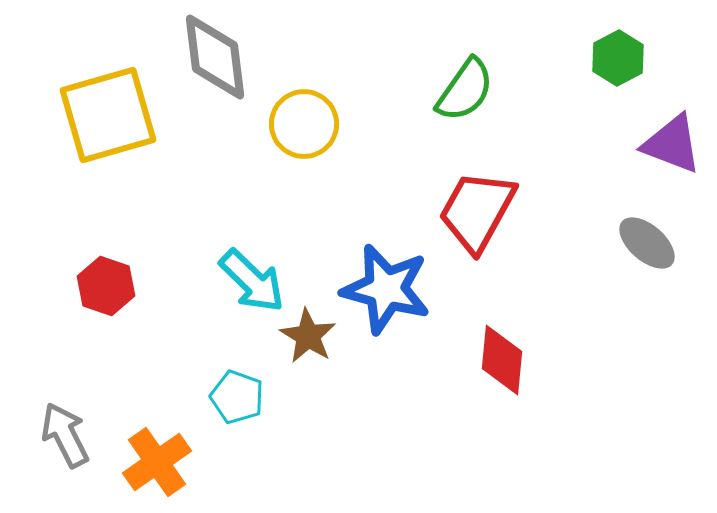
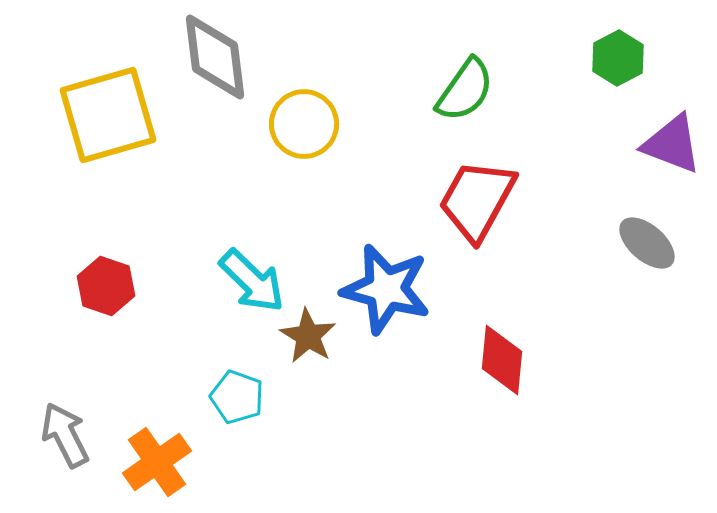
red trapezoid: moved 11 px up
